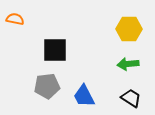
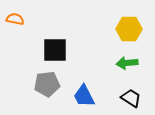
green arrow: moved 1 px left, 1 px up
gray pentagon: moved 2 px up
